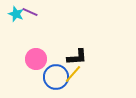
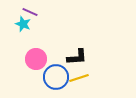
cyan star: moved 7 px right, 10 px down
yellow line: moved 6 px right, 4 px down; rotated 30 degrees clockwise
